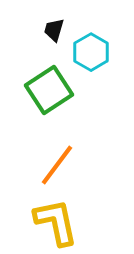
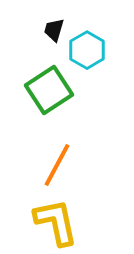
cyan hexagon: moved 4 px left, 2 px up
orange line: rotated 9 degrees counterclockwise
